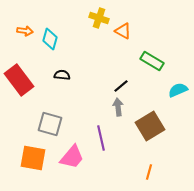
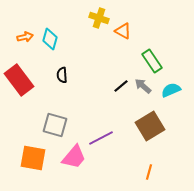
orange arrow: moved 6 px down; rotated 21 degrees counterclockwise
green rectangle: rotated 25 degrees clockwise
black semicircle: rotated 98 degrees counterclockwise
cyan semicircle: moved 7 px left
gray arrow: moved 25 px right, 21 px up; rotated 42 degrees counterclockwise
gray square: moved 5 px right, 1 px down
purple line: rotated 75 degrees clockwise
pink trapezoid: moved 2 px right
